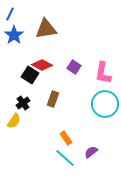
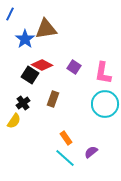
blue star: moved 11 px right, 4 px down
